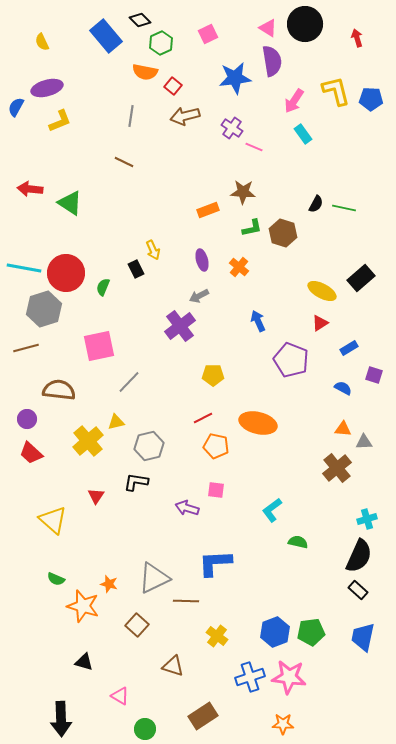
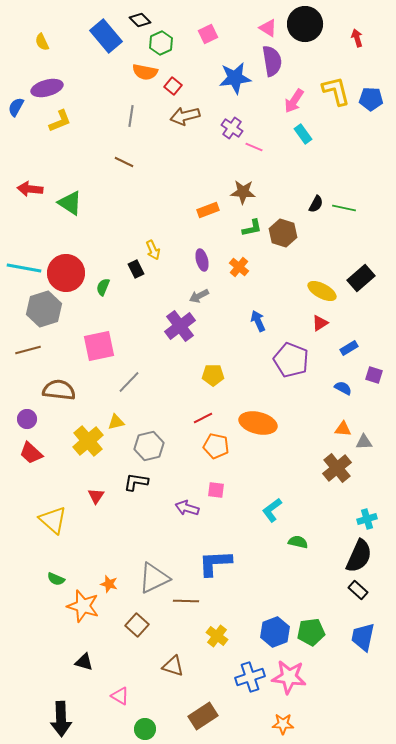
brown line at (26, 348): moved 2 px right, 2 px down
